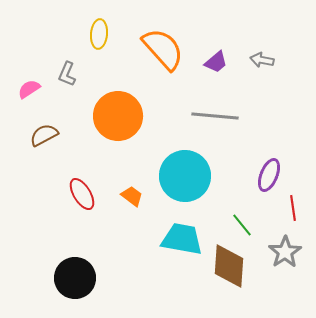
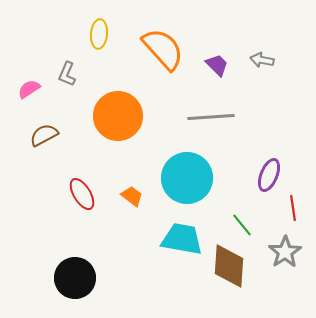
purple trapezoid: moved 1 px right, 3 px down; rotated 95 degrees counterclockwise
gray line: moved 4 px left, 1 px down; rotated 9 degrees counterclockwise
cyan circle: moved 2 px right, 2 px down
